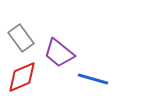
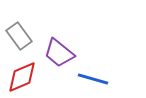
gray rectangle: moved 2 px left, 2 px up
